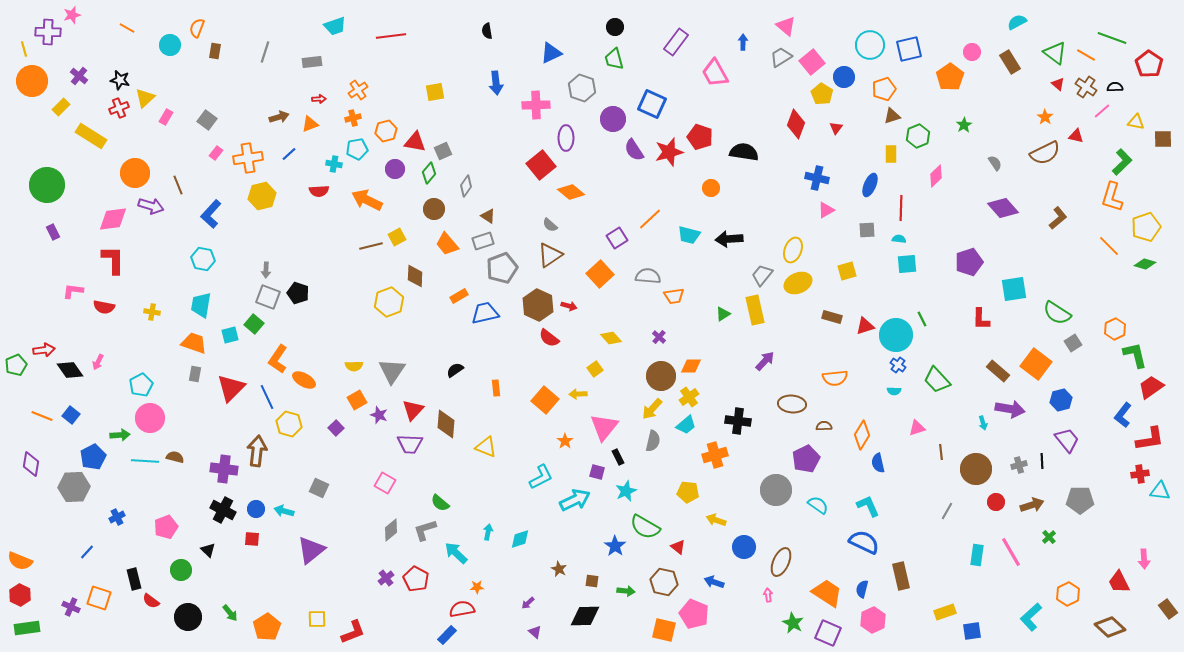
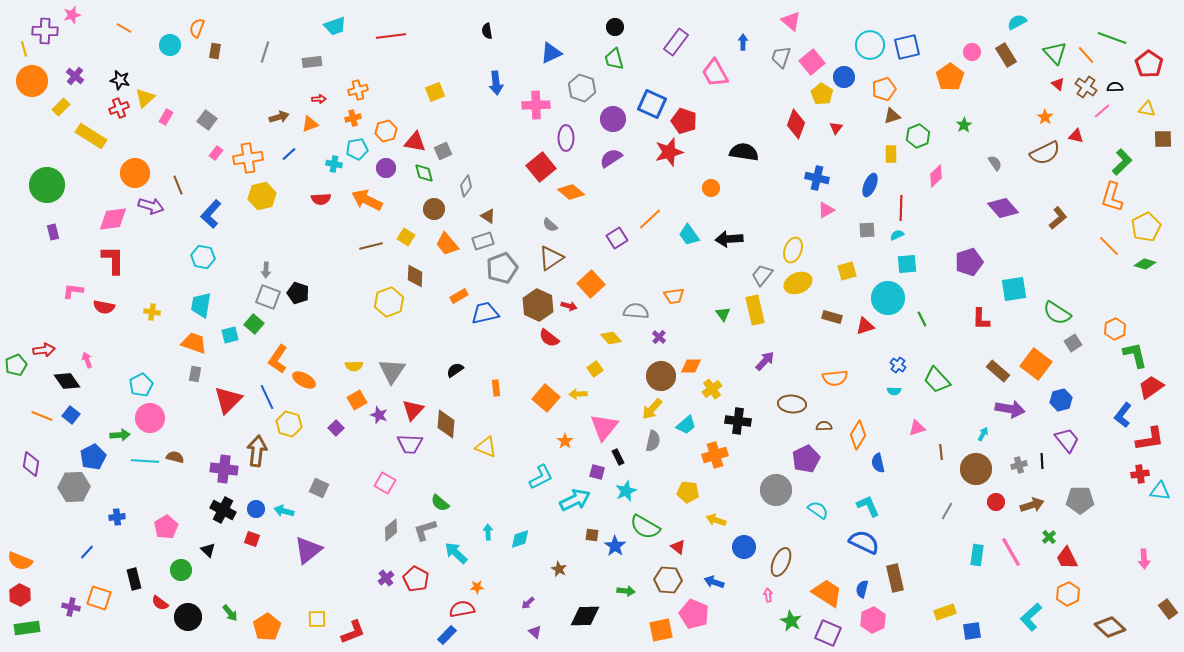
pink triangle at (786, 26): moved 5 px right, 5 px up
orange line at (127, 28): moved 3 px left
purple cross at (48, 32): moved 3 px left, 1 px up
blue square at (909, 49): moved 2 px left, 2 px up
green triangle at (1055, 53): rotated 10 degrees clockwise
orange line at (1086, 55): rotated 18 degrees clockwise
gray trapezoid at (781, 57): rotated 40 degrees counterclockwise
brown rectangle at (1010, 62): moved 4 px left, 7 px up
purple cross at (79, 76): moved 4 px left
orange cross at (358, 90): rotated 18 degrees clockwise
yellow square at (435, 92): rotated 12 degrees counterclockwise
yellow triangle at (1136, 122): moved 11 px right, 13 px up
red pentagon at (700, 137): moved 16 px left, 16 px up
purple semicircle at (634, 150): moved 23 px left, 8 px down; rotated 90 degrees clockwise
red square at (541, 165): moved 2 px down
purple circle at (395, 169): moved 9 px left, 1 px up
green diamond at (429, 173): moved 5 px left; rotated 55 degrees counterclockwise
red semicircle at (319, 191): moved 2 px right, 8 px down
yellow pentagon at (1146, 227): rotated 8 degrees counterclockwise
purple rectangle at (53, 232): rotated 14 degrees clockwise
cyan trapezoid at (689, 235): rotated 40 degrees clockwise
yellow square at (397, 237): moved 9 px right; rotated 30 degrees counterclockwise
cyan semicircle at (899, 239): moved 2 px left, 4 px up; rotated 32 degrees counterclockwise
brown triangle at (550, 255): moved 1 px right, 3 px down
cyan hexagon at (203, 259): moved 2 px up
orange square at (600, 274): moved 9 px left, 10 px down
gray semicircle at (648, 276): moved 12 px left, 35 px down
green triangle at (723, 314): rotated 35 degrees counterclockwise
cyan circle at (896, 335): moved 8 px left, 37 px up
pink arrow at (98, 362): moved 11 px left, 2 px up; rotated 133 degrees clockwise
black diamond at (70, 370): moved 3 px left, 11 px down
red triangle at (231, 388): moved 3 px left, 12 px down
yellow cross at (689, 397): moved 23 px right, 8 px up
orange square at (545, 400): moved 1 px right, 2 px up
cyan arrow at (983, 423): moved 11 px down; rotated 136 degrees counterclockwise
orange diamond at (862, 435): moved 4 px left
cyan semicircle at (818, 505): moved 5 px down
blue cross at (117, 517): rotated 21 degrees clockwise
pink pentagon at (166, 527): rotated 10 degrees counterclockwise
cyan arrow at (488, 532): rotated 14 degrees counterclockwise
red square at (252, 539): rotated 14 degrees clockwise
purple triangle at (311, 550): moved 3 px left
brown rectangle at (901, 576): moved 6 px left, 2 px down
brown square at (592, 581): moved 46 px up
brown hexagon at (664, 582): moved 4 px right, 2 px up; rotated 8 degrees counterclockwise
red trapezoid at (1119, 582): moved 52 px left, 24 px up
red semicircle at (151, 601): moved 9 px right, 2 px down
purple cross at (71, 607): rotated 12 degrees counterclockwise
green star at (793, 623): moved 2 px left, 2 px up
orange square at (664, 630): moved 3 px left; rotated 25 degrees counterclockwise
